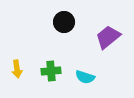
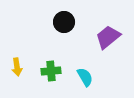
yellow arrow: moved 2 px up
cyan semicircle: rotated 138 degrees counterclockwise
